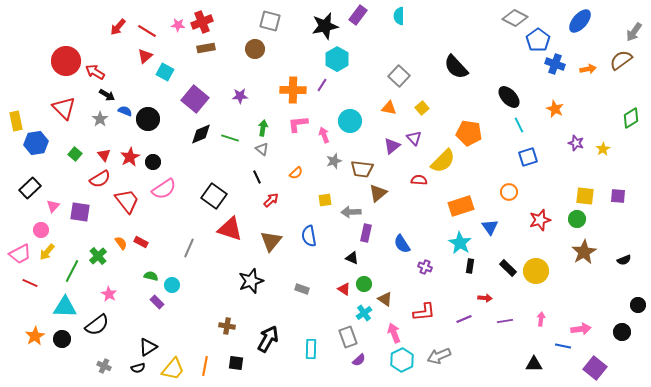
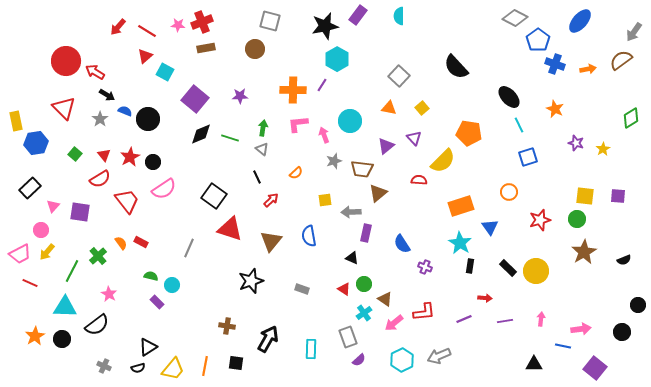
purple triangle at (392, 146): moved 6 px left
pink arrow at (394, 333): moved 10 px up; rotated 108 degrees counterclockwise
